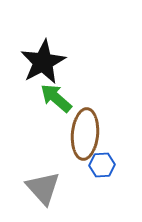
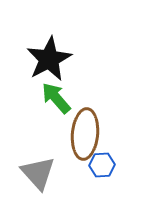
black star: moved 6 px right, 3 px up
green arrow: rotated 8 degrees clockwise
gray triangle: moved 5 px left, 15 px up
